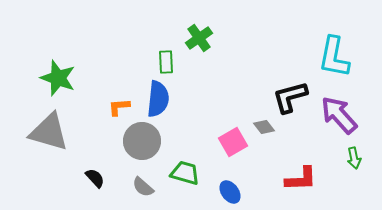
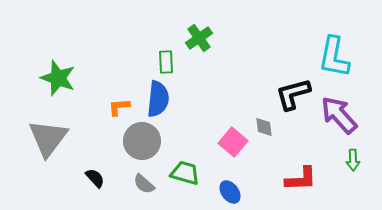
black L-shape: moved 3 px right, 3 px up
gray diamond: rotated 30 degrees clockwise
gray triangle: moved 1 px left, 6 px down; rotated 51 degrees clockwise
pink square: rotated 20 degrees counterclockwise
green arrow: moved 1 px left, 2 px down; rotated 10 degrees clockwise
gray semicircle: moved 1 px right, 3 px up
